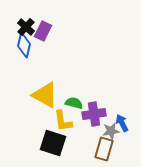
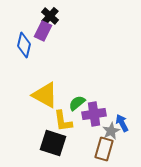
black cross: moved 24 px right, 11 px up
green semicircle: moved 3 px right; rotated 54 degrees counterclockwise
gray star: rotated 18 degrees counterclockwise
